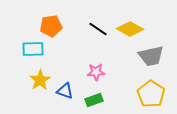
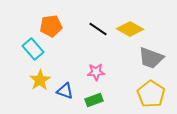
cyan rectangle: rotated 50 degrees clockwise
gray trapezoid: moved 2 px down; rotated 32 degrees clockwise
